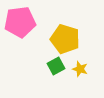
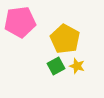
yellow pentagon: rotated 12 degrees clockwise
yellow star: moved 3 px left, 3 px up
